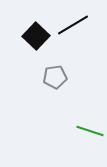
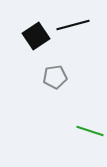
black line: rotated 16 degrees clockwise
black square: rotated 12 degrees clockwise
